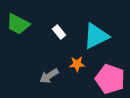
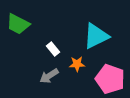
white rectangle: moved 6 px left, 17 px down
